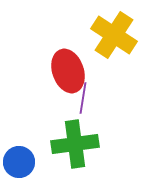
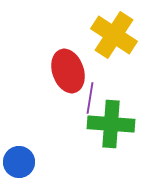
purple line: moved 7 px right
green cross: moved 36 px right, 20 px up; rotated 12 degrees clockwise
